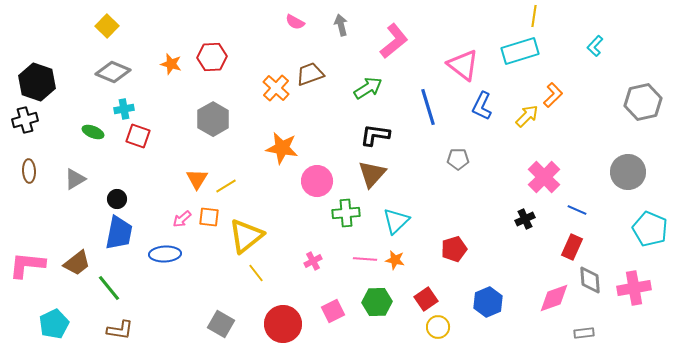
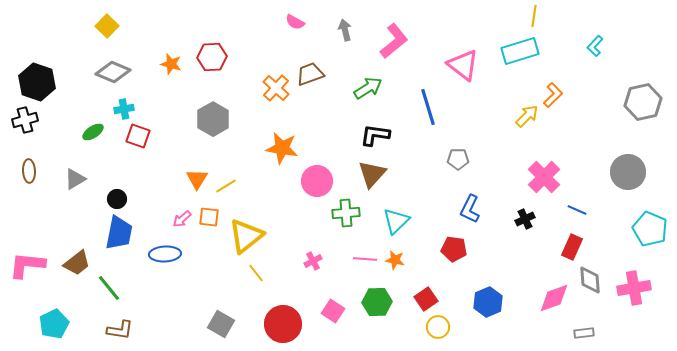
gray arrow at (341, 25): moved 4 px right, 5 px down
blue L-shape at (482, 106): moved 12 px left, 103 px down
green ellipse at (93, 132): rotated 55 degrees counterclockwise
red pentagon at (454, 249): rotated 25 degrees clockwise
pink square at (333, 311): rotated 30 degrees counterclockwise
